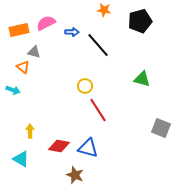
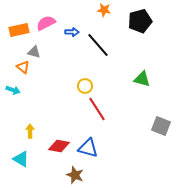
red line: moved 1 px left, 1 px up
gray square: moved 2 px up
